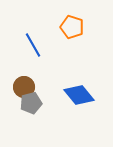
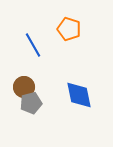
orange pentagon: moved 3 px left, 2 px down
blue diamond: rotated 28 degrees clockwise
